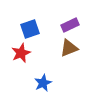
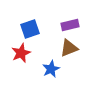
purple rectangle: rotated 12 degrees clockwise
blue star: moved 8 px right, 14 px up
